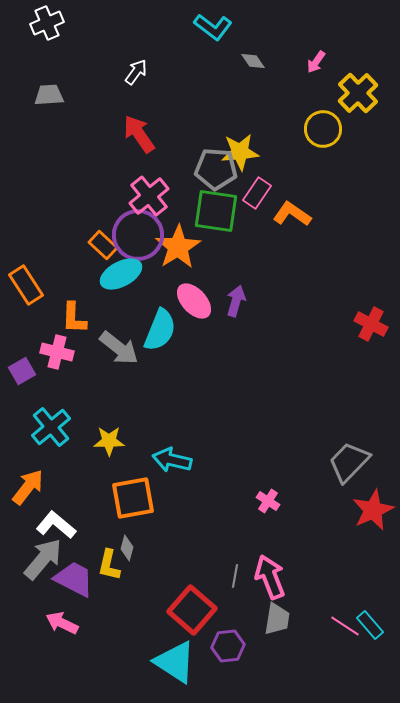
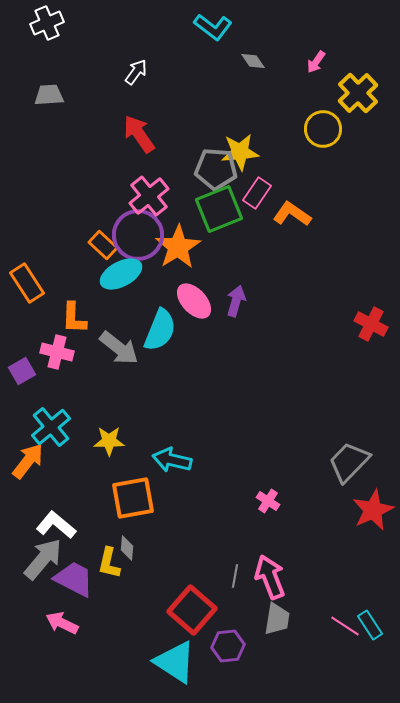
green square at (216, 211): moved 3 px right, 2 px up; rotated 30 degrees counterclockwise
orange rectangle at (26, 285): moved 1 px right, 2 px up
orange arrow at (28, 487): moved 26 px up
gray diamond at (127, 548): rotated 10 degrees counterclockwise
yellow L-shape at (109, 565): moved 2 px up
cyan rectangle at (370, 625): rotated 8 degrees clockwise
